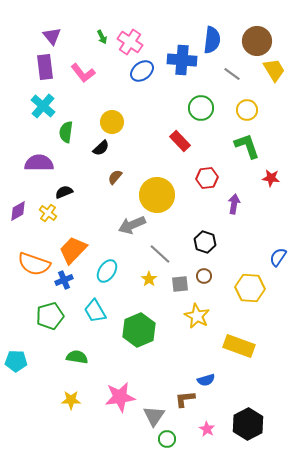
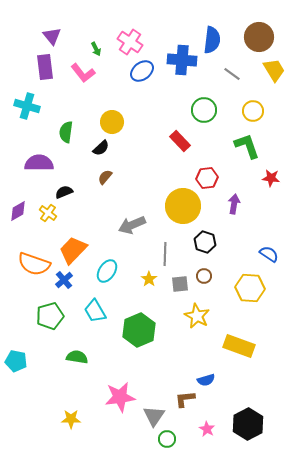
green arrow at (102, 37): moved 6 px left, 12 px down
brown circle at (257, 41): moved 2 px right, 4 px up
cyan cross at (43, 106): moved 16 px left; rotated 25 degrees counterclockwise
green circle at (201, 108): moved 3 px right, 2 px down
yellow circle at (247, 110): moved 6 px right, 1 px down
brown semicircle at (115, 177): moved 10 px left
yellow circle at (157, 195): moved 26 px right, 11 px down
gray line at (160, 254): moved 5 px right; rotated 50 degrees clockwise
blue semicircle at (278, 257): moved 9 px left, 3 px up; rotated 90 degrees clockwise
blue cross at (64, 280): rotated 18 degrees counterclockwise
cyan pentagon at (16, 361): rotated 10 degrees clockwise
yellow star at (71, 400): moved 19 px down
